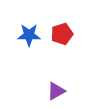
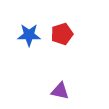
purple triangle: moved 4 px right; rotated 42 degrees clockwise
